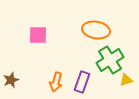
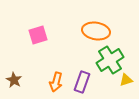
orange ellipse: moved 1 px down
pink square: rotated 18 degrees counterclockwise
brown star: moved 3 px right; rotated 21 degrees counterclockwise
